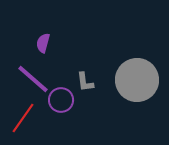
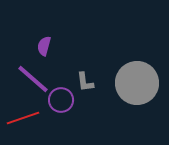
purple semicircle: moved 1 px right, 3 px down
gray circle: moved 3 px down
red line: rotated 36 degrees clockwise
